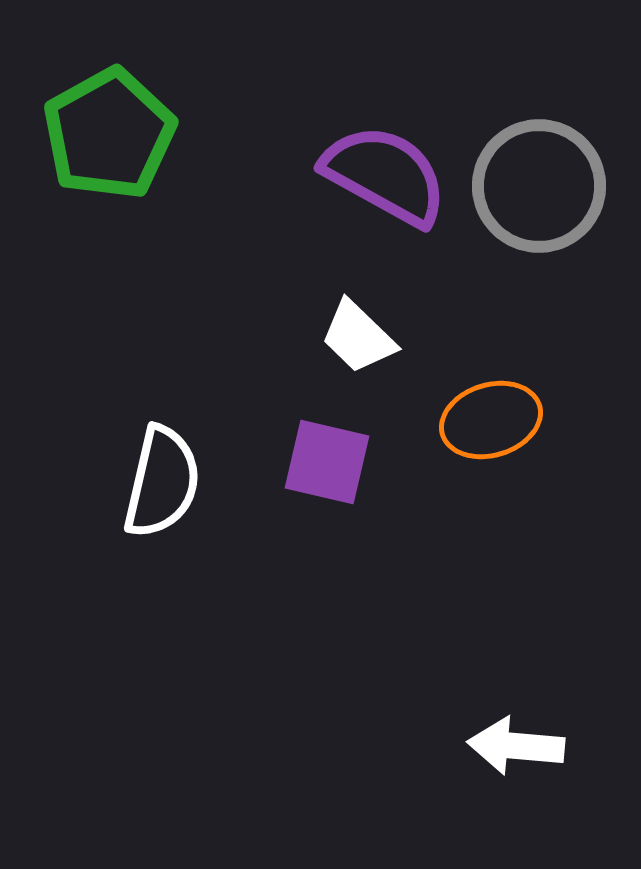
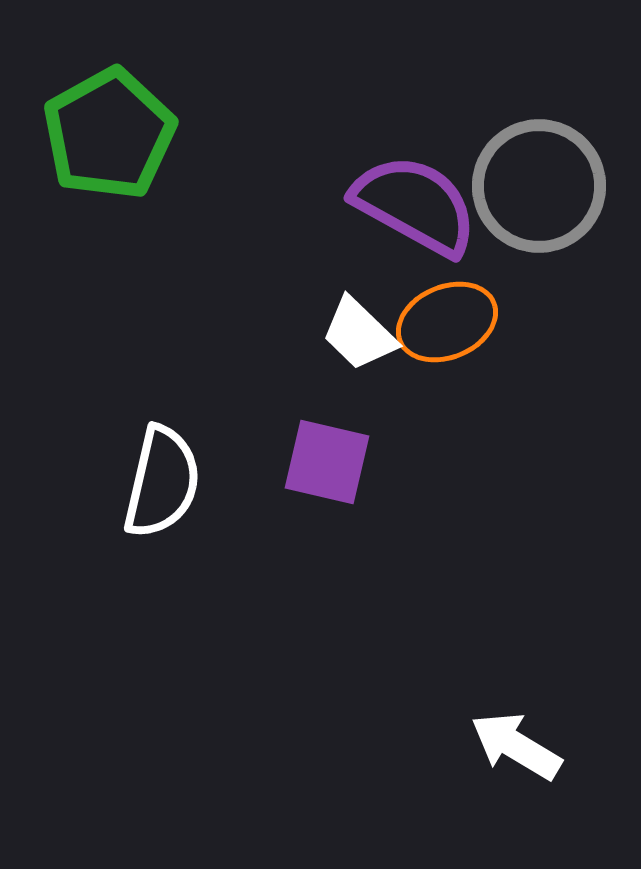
purple semicircle: moved 30 px right, 30 px down
white trapezoid: moved 1 px right, 3 px up
orange ellipse: moved 44 px left, 98 px up; rotated 6 degrees counterclockwise
white arrow: rotated 26 degrees clockwise
